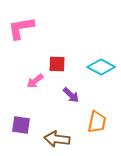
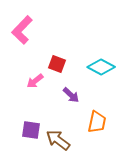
pink L-shape: moved 1 px right, 2 px down; rotated 36 degrees counterclockwise
red square: rotated 18 degrees clockwise
purple square: moved 10 px right, 5 px down
brown arrow: moved 1 px right, 1 px down; rotated 30 degrees clockwise
